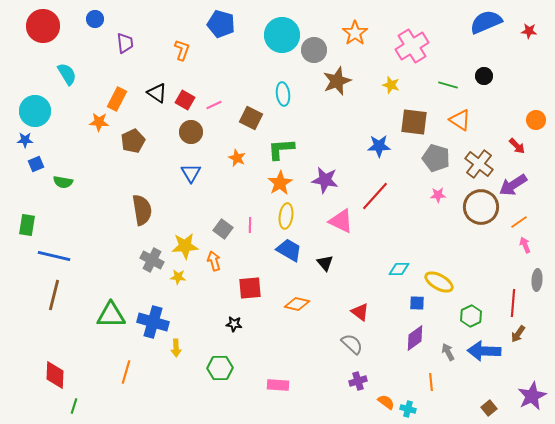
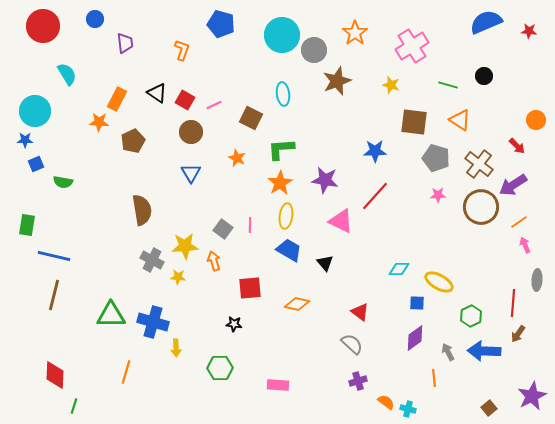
blue star at (379, 146): moved 4 px left, 5 px down
orange line at (431, 382): moved 3 px right, 4 px up
